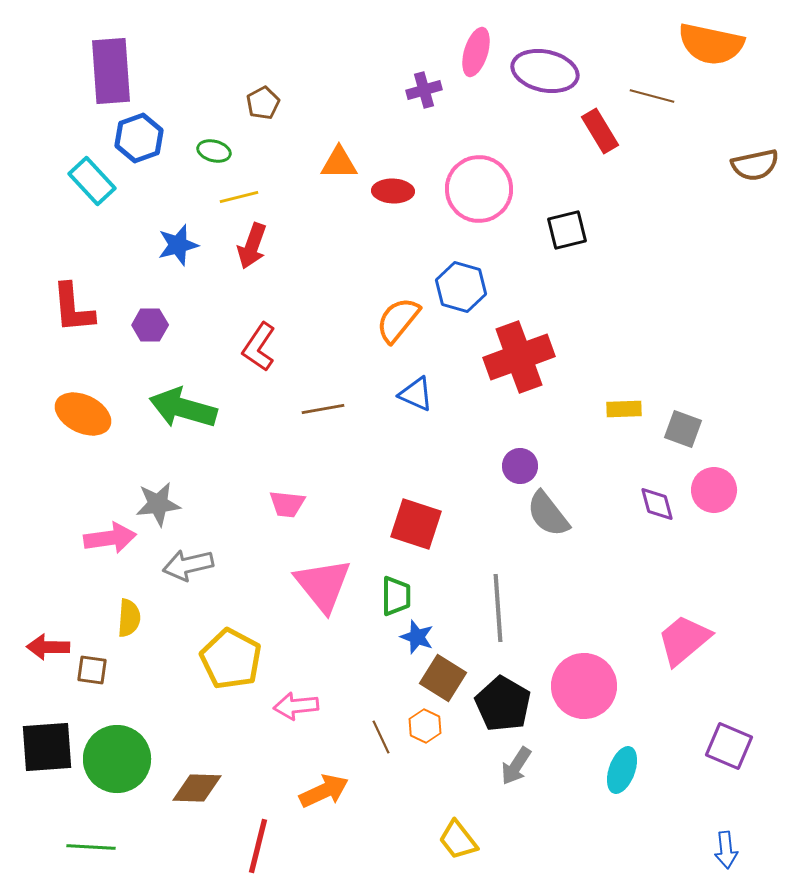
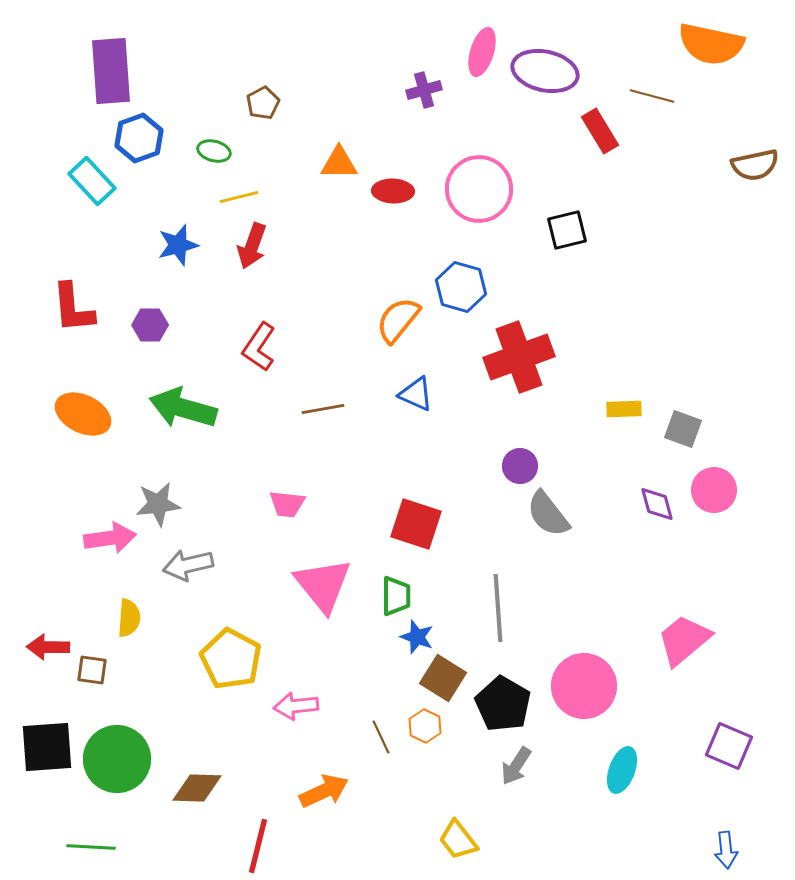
pink ellipse at (476, 52): moved 6 px right
